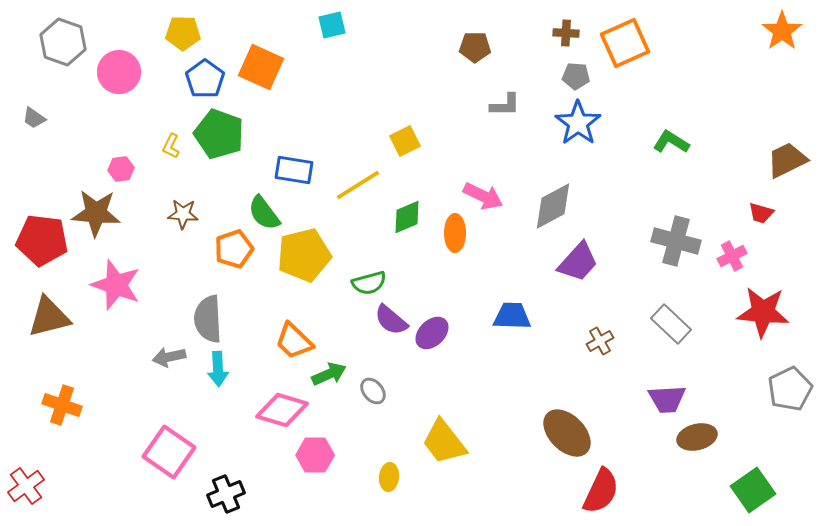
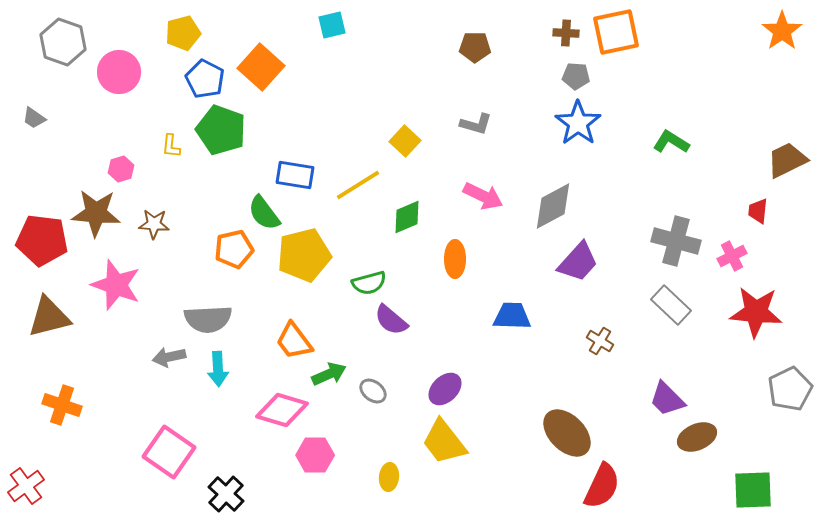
yellow pentagon at (183, 33): rotated 16 degrees counterclockwise
orange square at (625, 43): moved 9 px left, 11 px up; rotated 12 degrees clockwise
orange square at (261, 67): rotated 18 degrees clockwise
blue pentagon at (205, 79): rotated 9 degrees counterclockwise
gray L-shape at (505, 105): moved 29 px left, 19 px down; rotated 16 degrees clockwise
green pentagon at (219, 134): moved 2 px right, 4 px up
yellow square at (405, 141): rotated 20 degrees counterclockwise
yellow L-shape at (171, 146): rotated 20 degrees counterclockwise
pink hexagon at (121, 169): rotated 10 degrees counterclockwise
blue rectangle at (294, 170): moved 1 px right, 5 px down
red trapezoid at (761, 213): moved 3 px left, 2 px up; rotated 80 degrees clockwise
brown star at (183, 214): moved 29 px left, 10 px down
orange ellipse at (455, 233): moved 26 px down
orange pentagon at (234, 249): rotated 6 degrees clockwise
red star at (763, 312): moved 7 px left
gray semicircle at (208, 319): rotated 90 degrees counterclockwise
gray rectangle at (671, 324): moved 19 px up
purple ellipse at (432, 333): moved 13 px right, 56 px down
orange trapezoid at (294, 341): rotated 9 degrees clockwise
brown cross at (600, 341): rotated 28 degrees counterclockwise
gray ellipse at (373, 391): rotated 12 degrees counterclockwise
purple trapezoid at (667, 399): rotated 48 degrees clockwise
brown ellipse at (697, 437): rotated 9 degrees counterclockwise
green square at (753, 490): rotated 33 degrees clockwise
red semicircle at (601, 491): moved 1 px right, 5 px up
black cross at (226, 494): rotated 24 degrees counterclockwise
